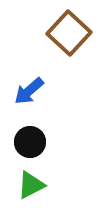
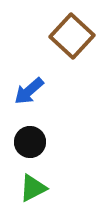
brown square: moved 3 px right, 3 px down
green triangle: moved 2 px right, 3 px down
